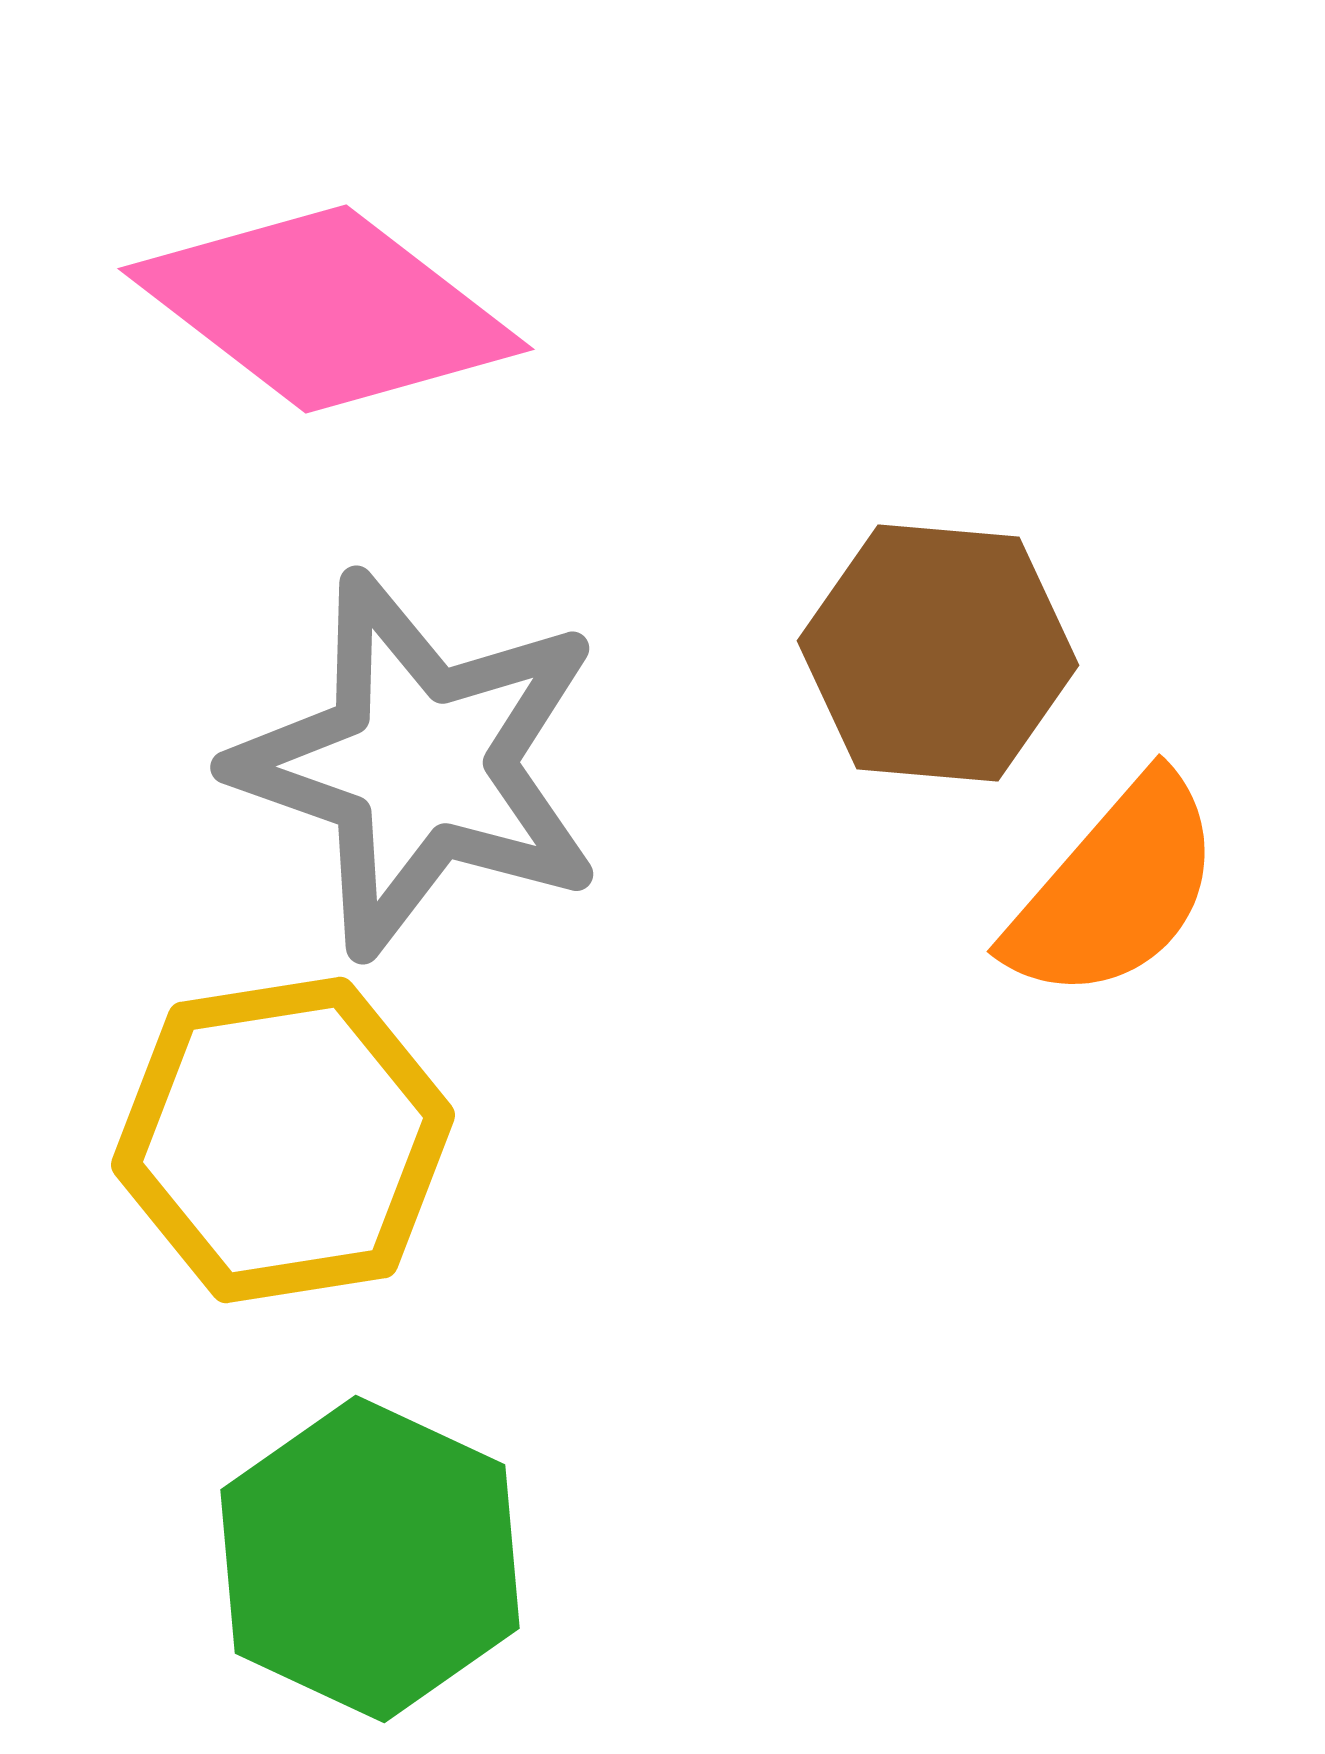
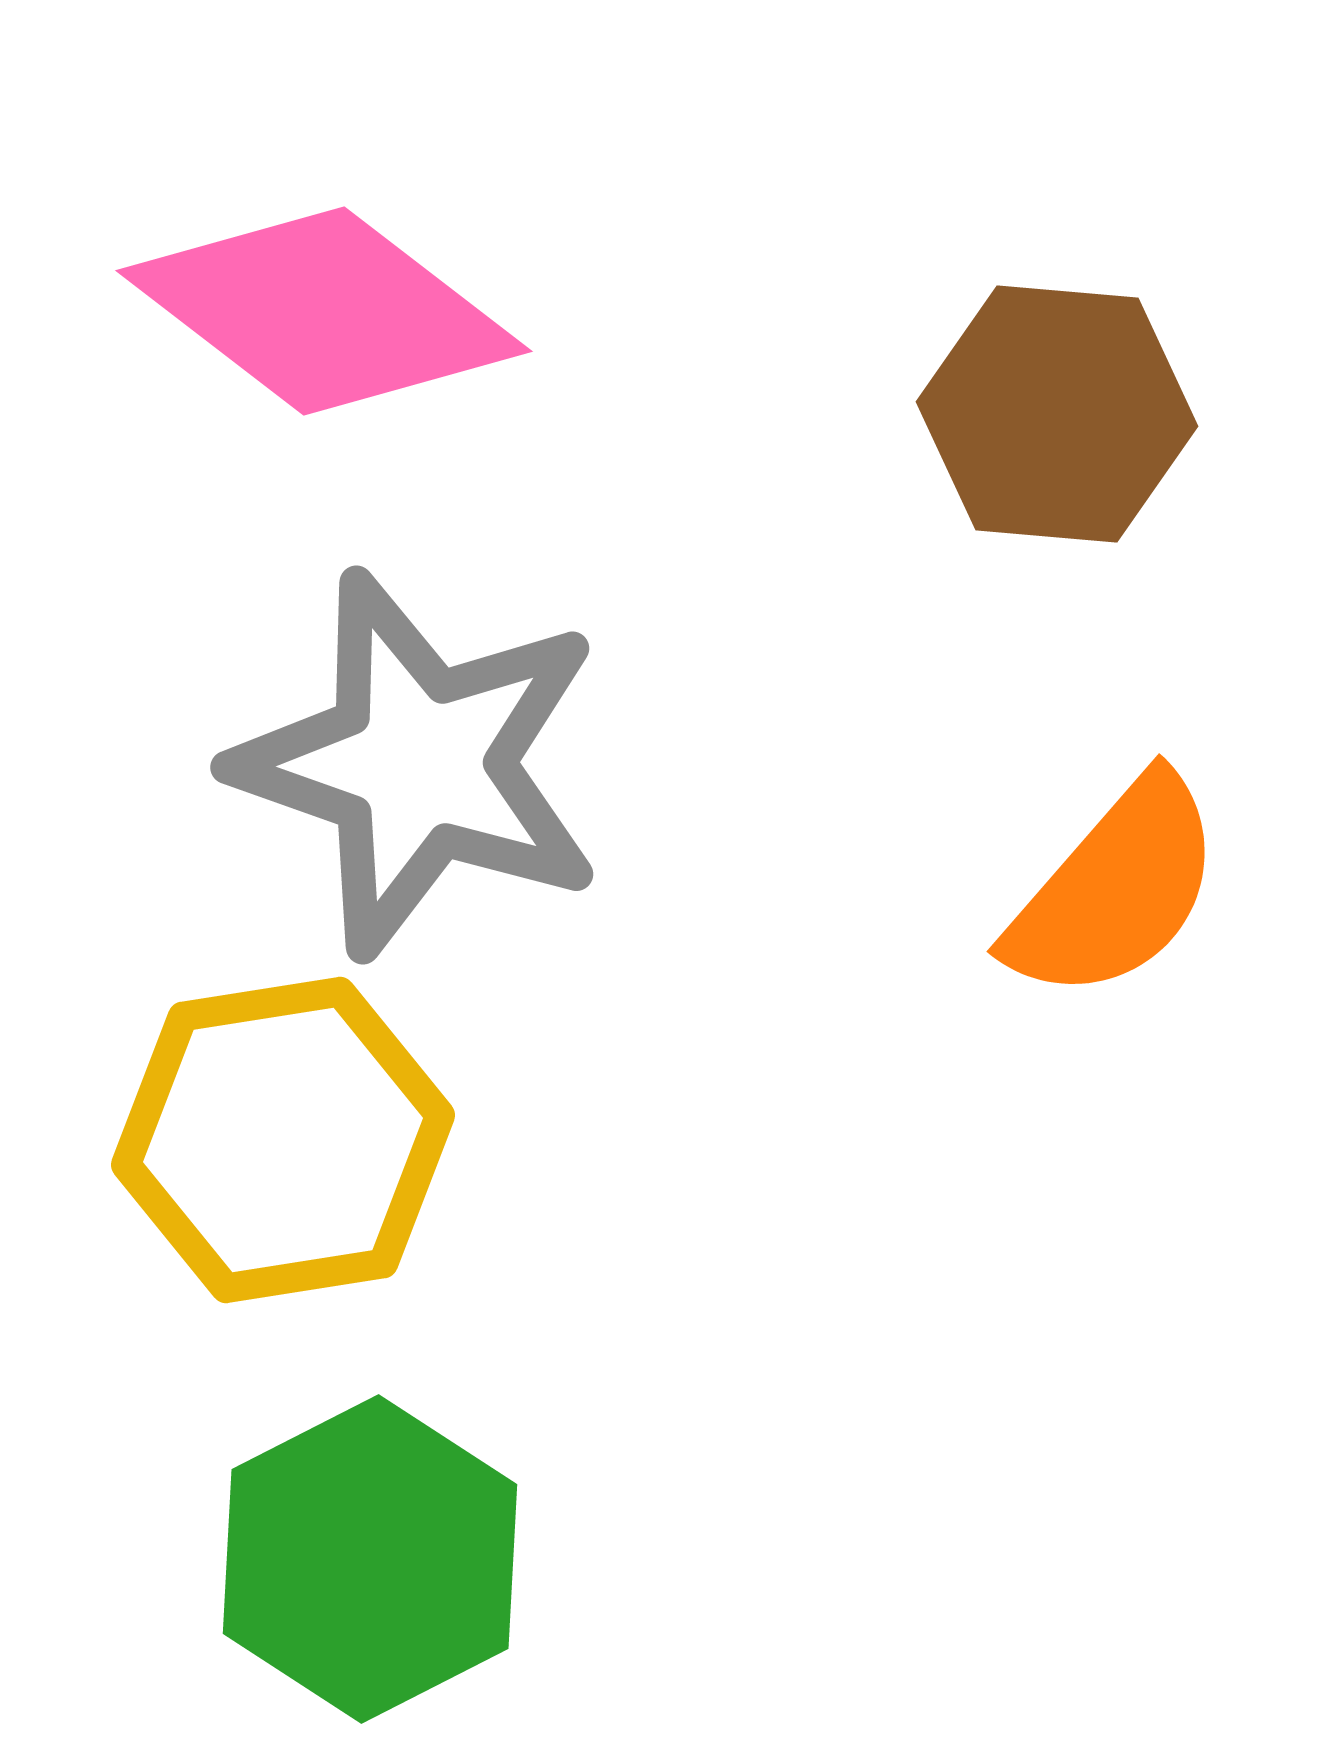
pink diamond: moved 2 px left, 2 px down
brown hexagon: moved 119 px right, 239 px up
green hexagon: rotated 8 degrees clockwise
